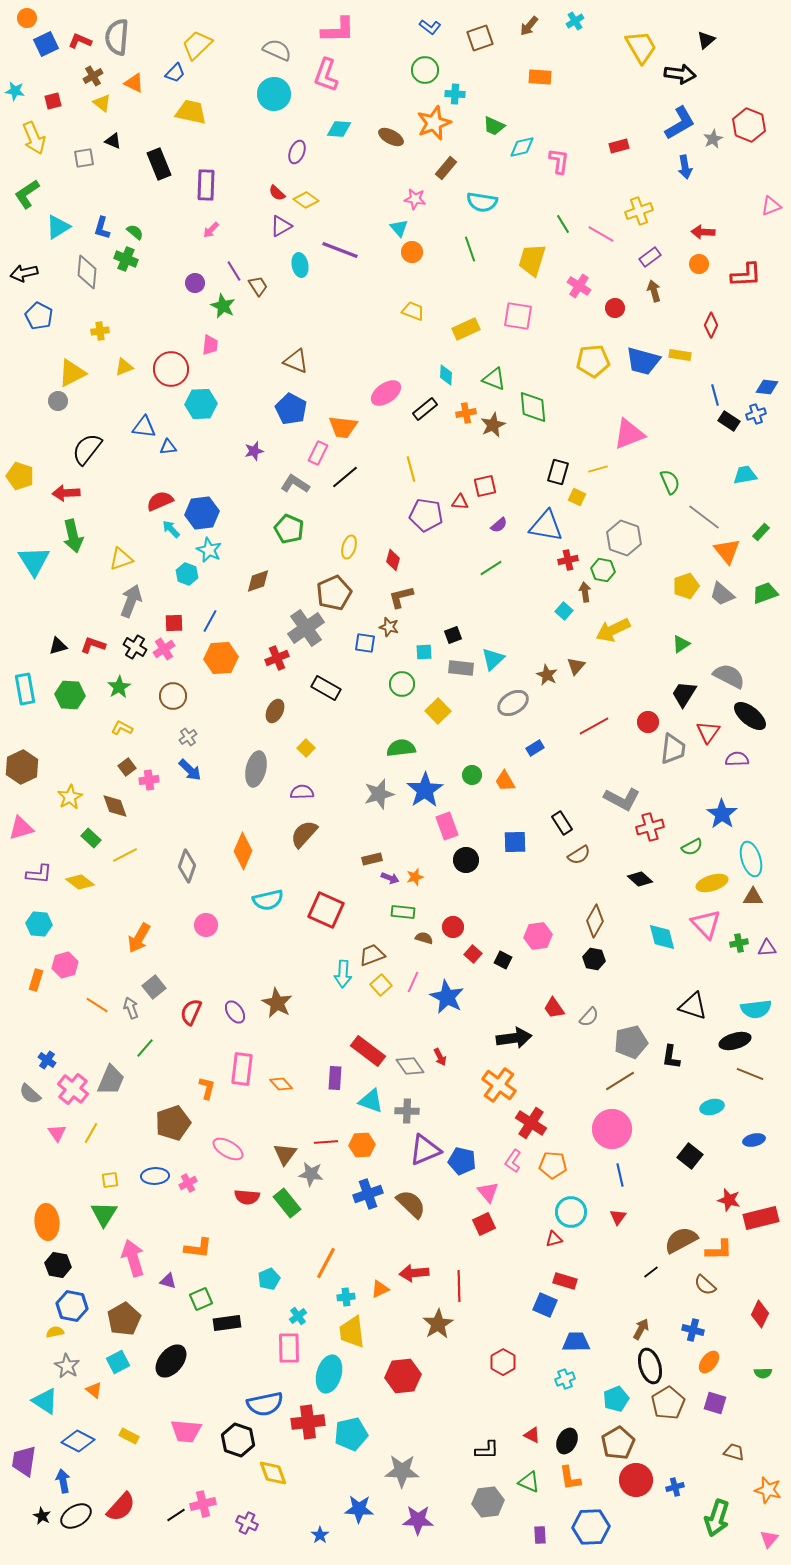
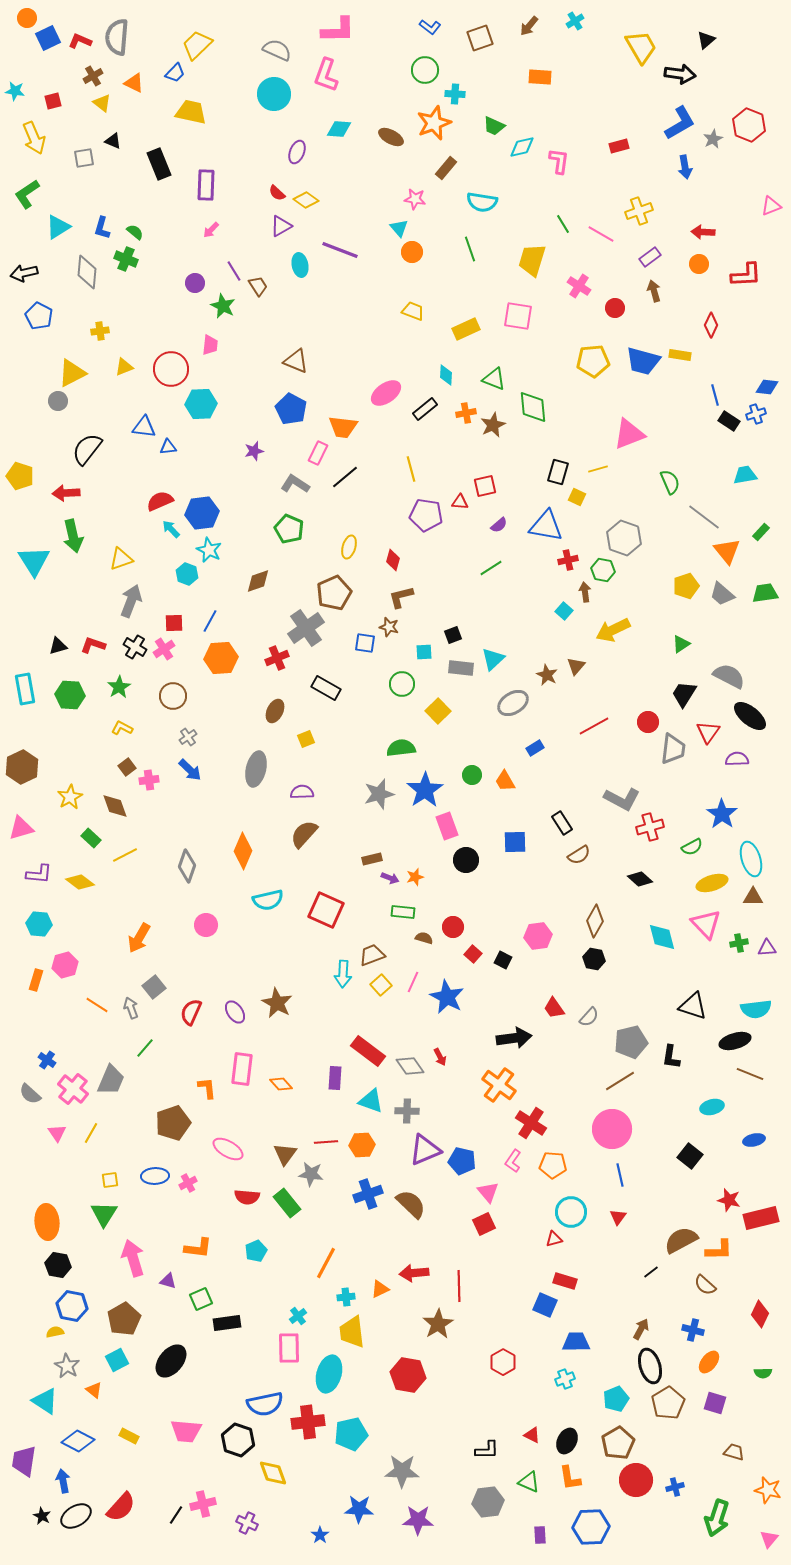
blue square at (46, 44): moved 2 px right, 6 px up
green trapezoid at (765, 593): rotated 12 degrees clockwise
yellow square at (306, 748): moved 9 px up; rotated 24 degrees clockwise
orange L-shape at (207, 1088): rotated 20 degrees counterclockwise
cyan pentagon at (269, 1279): moved 13 px left, 28 px up
cyan square at (118, 1362): moved 1 px left, 2 px up
red hexagon at (403, 1376): moved 5 px right, 1 px up; rotated 16 degrees clockwise
black line at (176, 1515): rotated 24 degrees counterclockwise
